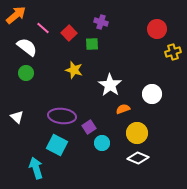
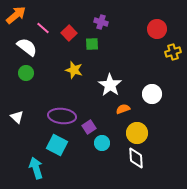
white diamond: moved 2 px left; rotated 65 degrees clockwise
